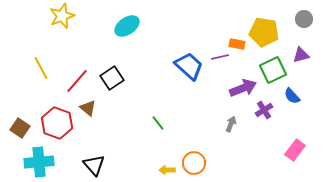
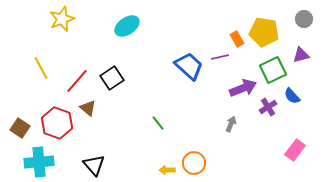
yellow star: moved 3 px down
orange rectangle: moved 5 px up; rotated 49 degrees clockwise
purple cross: moved 4 px right, 3 px up
